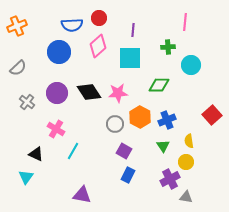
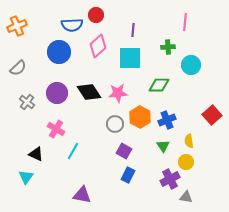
red circle: moved 3 px left, 3 px up
